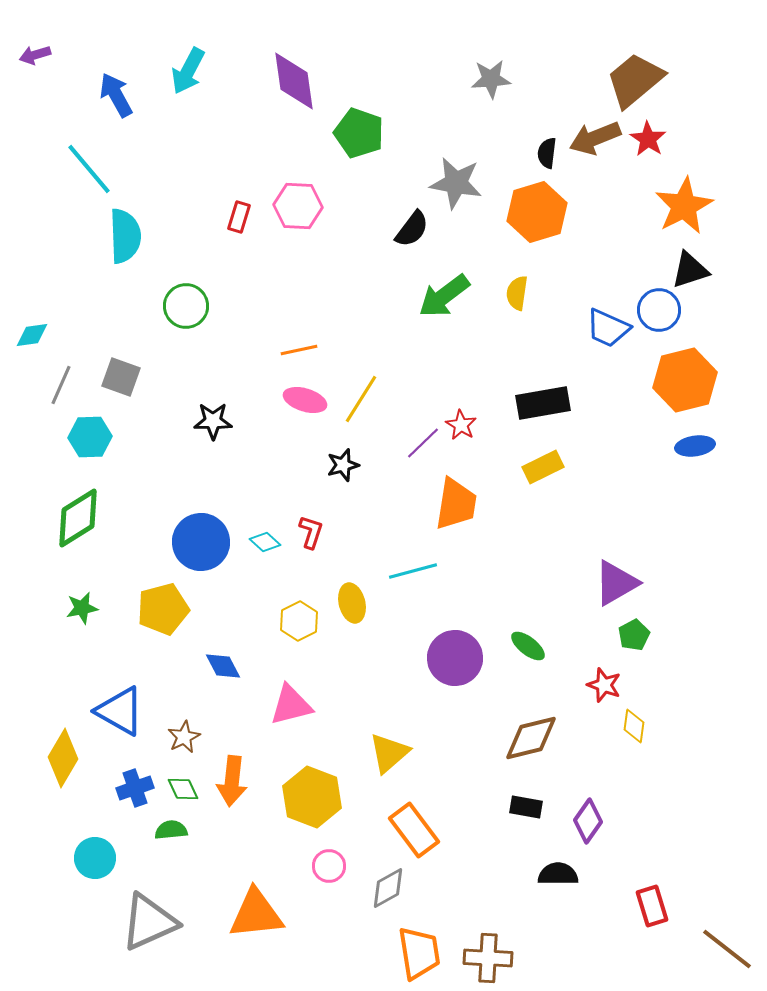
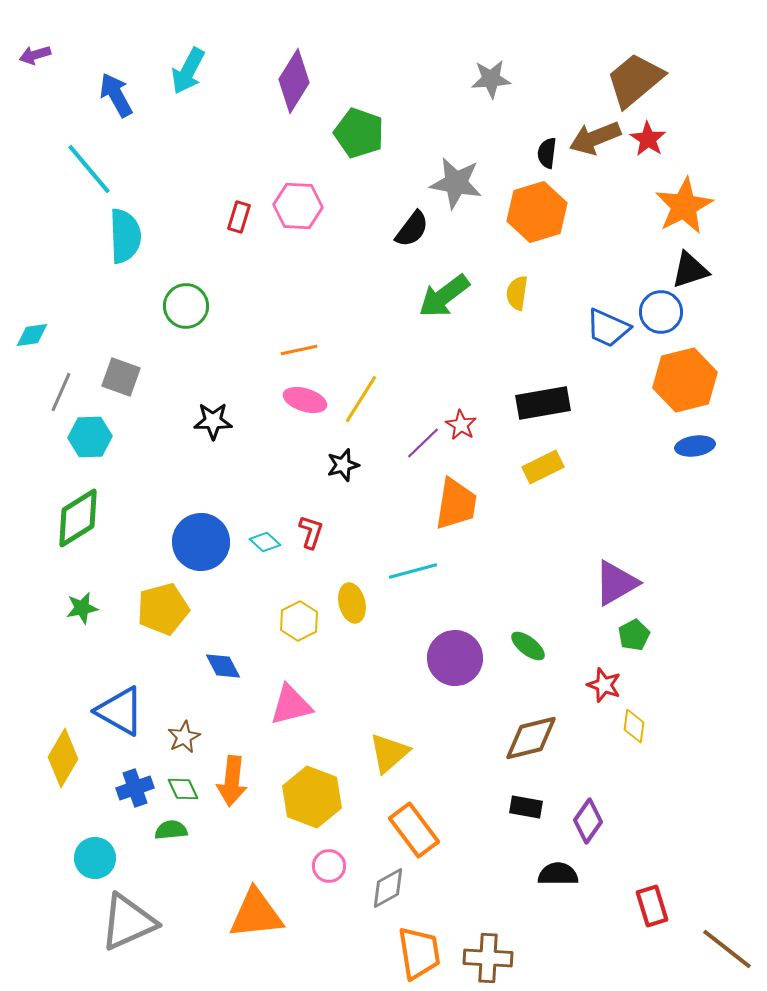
purple diamond at (294, 81): rotated 40 degrees clockwise
blue circle at (659, 310): moved 2 px right, 2 px down
gray line at (61, 385): moved 7 px down
gray triangle at (149, 922): moved 21 px left
